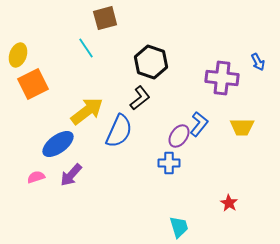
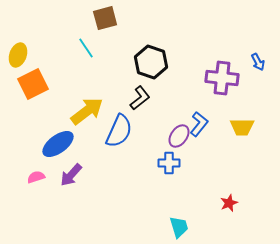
red star: rotated 18 degrees clockwise
